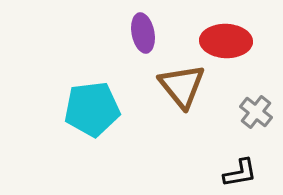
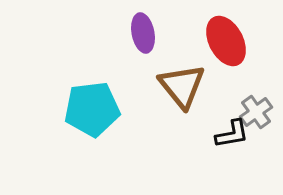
red ellipse: rotated 60 degrees clockwise
gray cross: rotated 16 degrees clockwise
black L-shape: moved 8 px left, 39 px up
